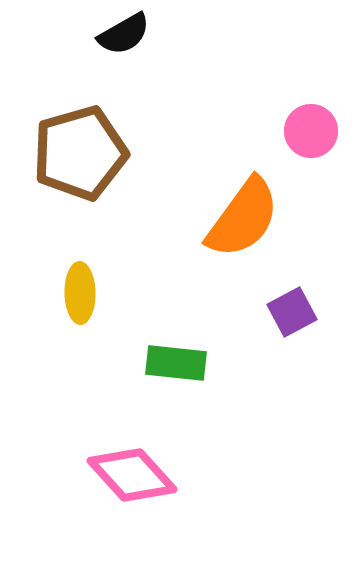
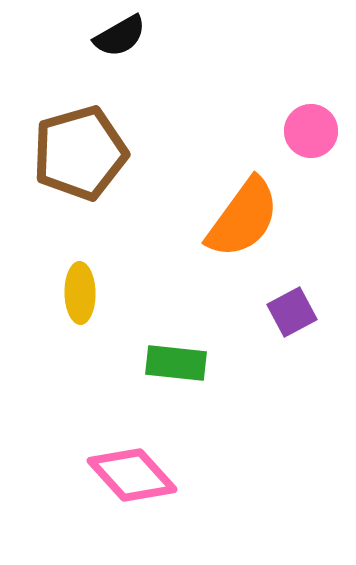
black semicircle: moved 4 px left, 2 px down
